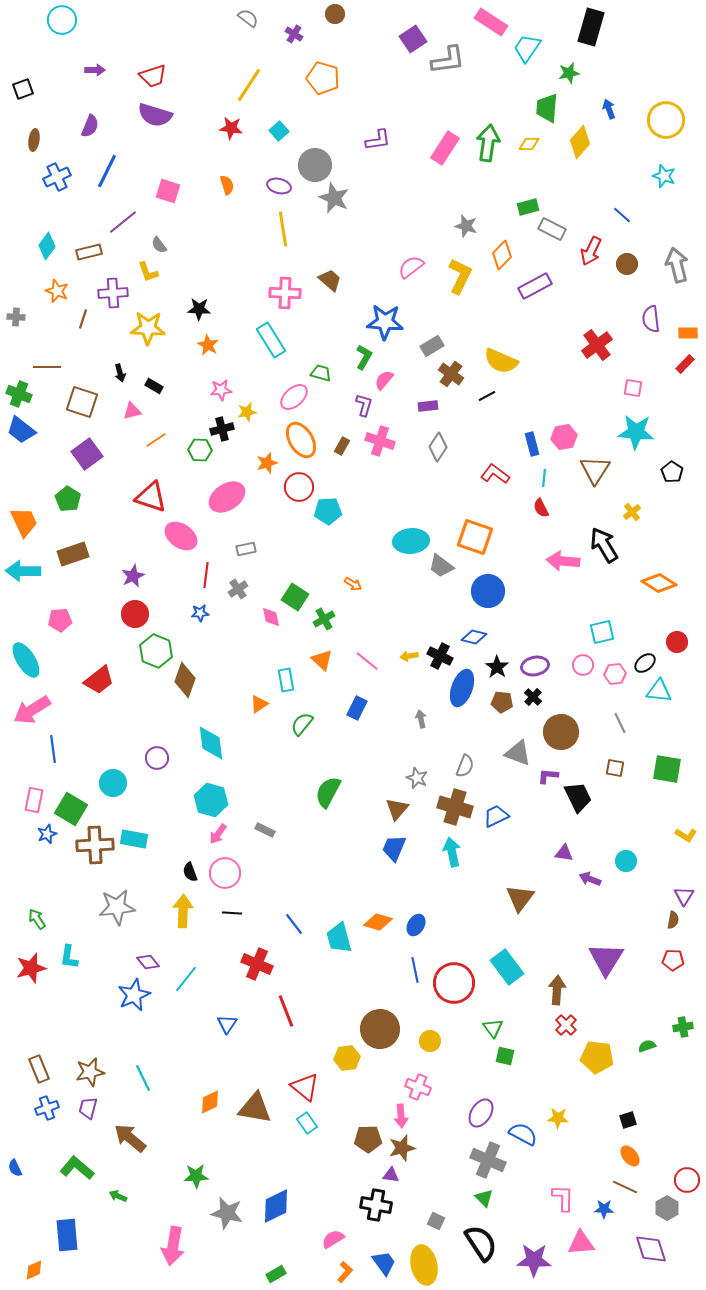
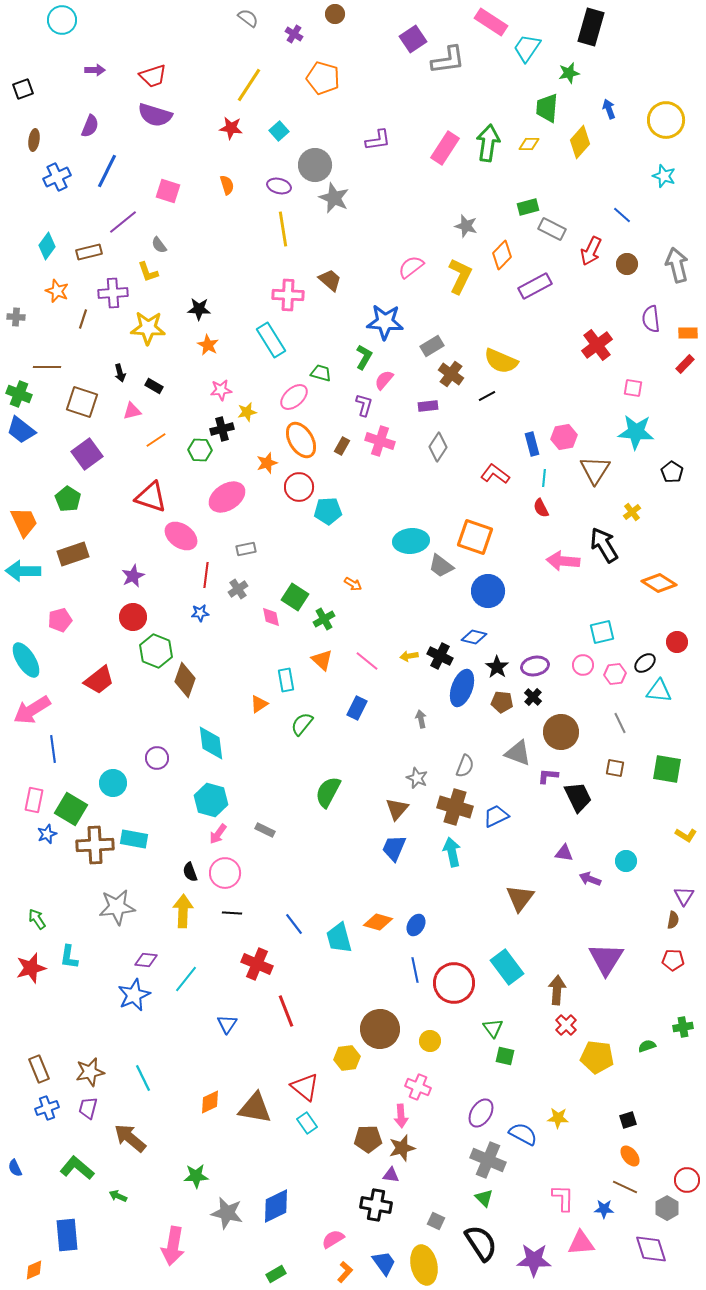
pink cross at (285, 293): moved 3 px right, 2 px down
red circle at (135, 614): moved 2 px left, 3 px down
pink pentagon at (60, 620): rotated 10 degrees counterclockwise
purple diamond at (148, 962): moved 2 px left, 2 px up; rotated 45 degrees counterclockwise
